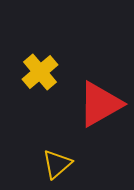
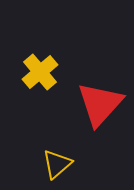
red triangle: rotated 18 degrees counterclockwise
